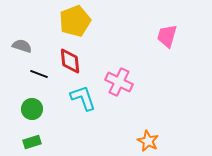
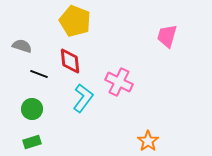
yellow pentagon: rotated 28 degrees counterclockwise
cyan L-shape: rotated 56 degrees clockwise
orange star: rotated 10 degrees clockwise
